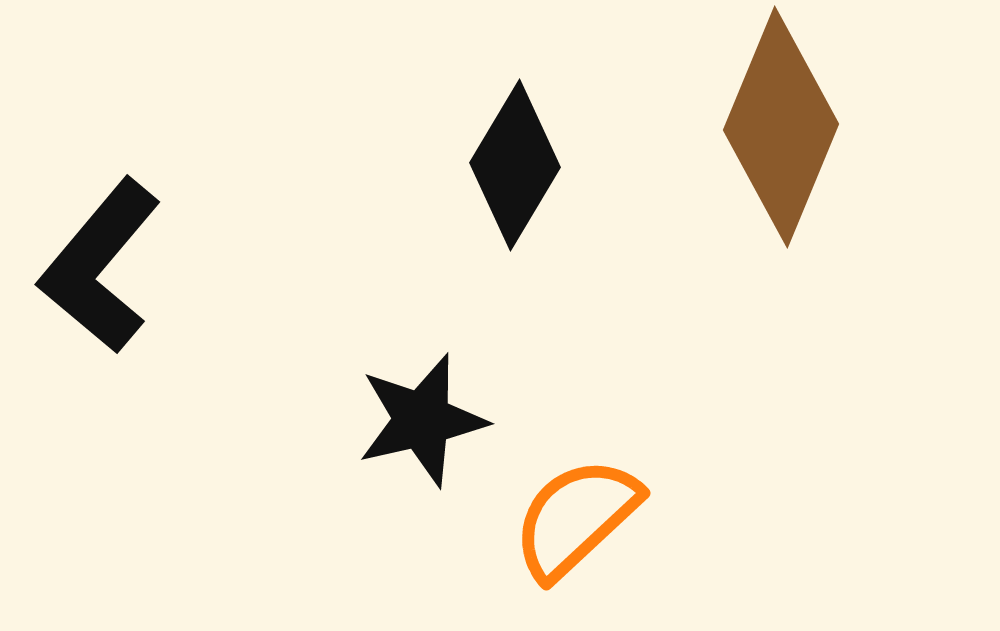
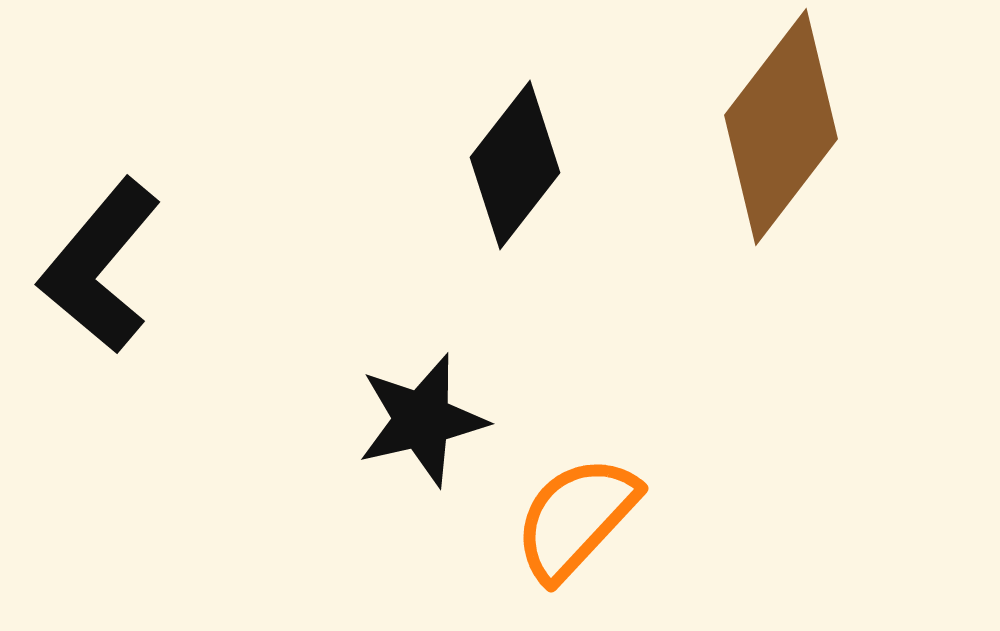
brown diamond: rotated 15 degrees clockwise
black diamond: rotated 7 degrees clockwise
orange semicircle: rotated 4 degrees counterclockwise
